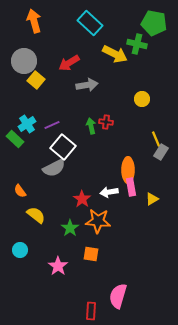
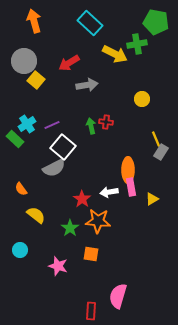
green pentagon: moved 2 px right, 1 px up
green cross: rotated 24 degrees counterclockwise
orange semicircle: moved 1 px right, 2 px up
pink star: rotated 18 degrees counterclockwise
